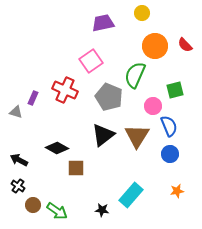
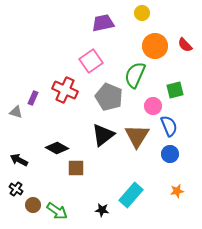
black cross: moved 2 px left, 3 px down
